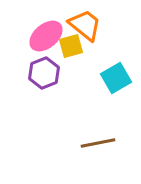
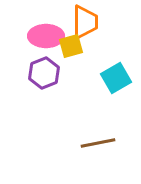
orange trapezoid: moved 3 px up; rotated 51 degrees clockwise
pink ellipse: rotated 40 degrees clockwise
